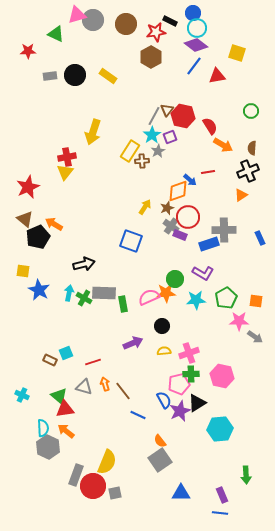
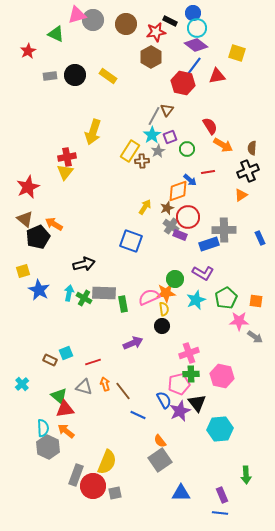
red star at (28, 51): rotated 28 degrees counterclockwise
green circle at (251, 111): moved 64 px left, 38 px down
red hexagon at (183, 116): moved 33 px up
yellow square at (23, 271): rotated 24 degrees counterclockwise
cyan star at (196, 300): rotated 18 degrees counterclockwise
yellow semicircle at (164, 351): moved 42 px up; rotated 88 degrees clockwise
cyan cross at (22, 395): moved 11 px up; rotated 24 degrees clockwise
black triangle at (197, 403): rotated 36 degrees counterclockwise
